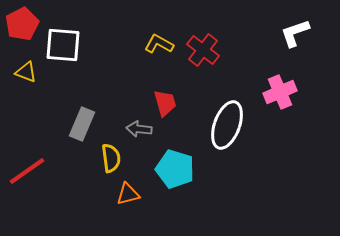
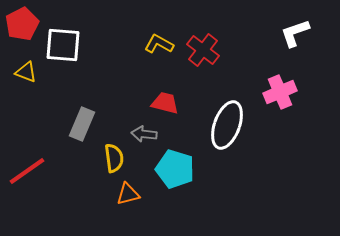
red trapezoid: rotated 60 degrees counterclockwise
gray arrow: moved 5 px right, 5 px down
yellow semicircle: moved 3 px right
